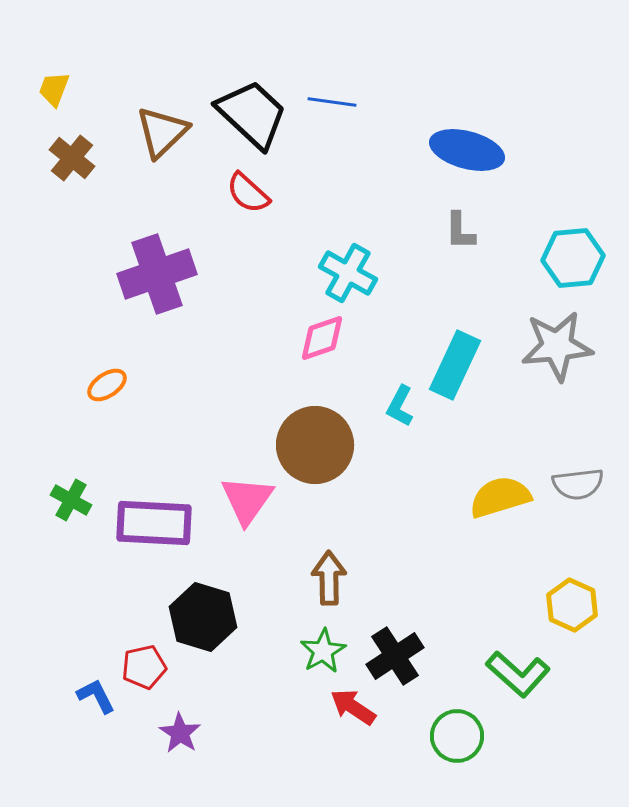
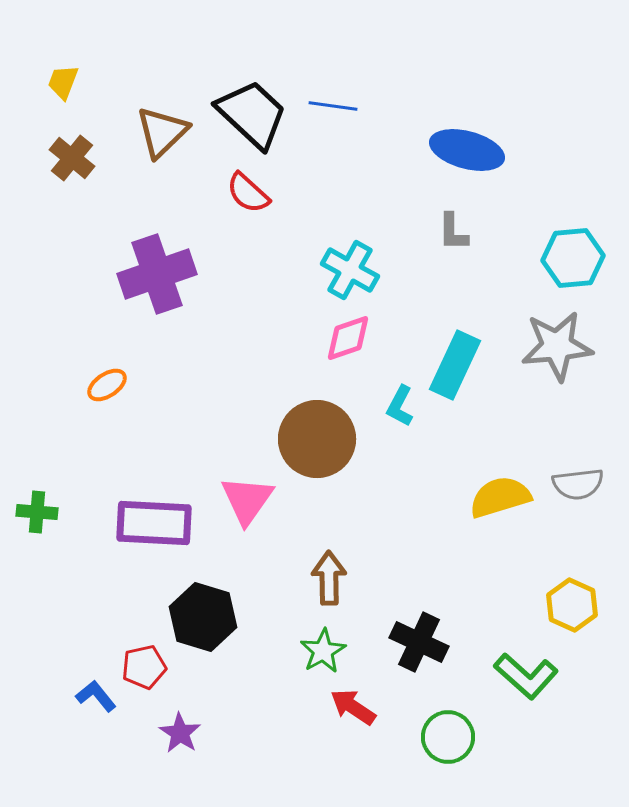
yellow trapezoid: moved 9 px right, 7 px up
blue line: moved 1 px right, 4 px down
gray L-shape: moved 7 px left, 1 px down
cyan cross: moved 2 px right, 3 px up
pink diamond: moved 26 px right
brown circle: moved 2 px right, 6 px up
green cross: moved 34 px left, 12 px down; rotated 24 degrees counterclockwise
black cross: moved 24 px right, 14 px up; rotated 32 degrees counterclockwise
green L-shape: moved 8 px right, 2 px down
blue L-shape: rotated 12 degrees counterclockwise
green circle: moved 9 px left, 1 px down
